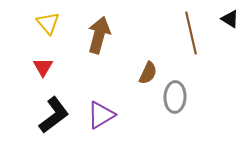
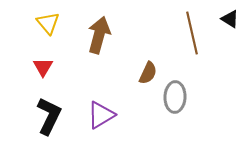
brown line: moved 1 px right
black L-shape: moved 5 px left, 1 px down; rotated 27 degrees counterclockwise
